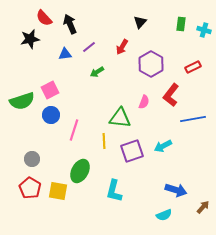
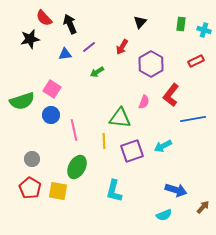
red rectangle: moved 3 px right, 6 px up
pink square: moved 2 px right, 1 px up; rotated 30 degrees counterclockwise
pink line: rotated 30 degrees counterclockwise
green ellipse: moved 3 px left, 4 px up
